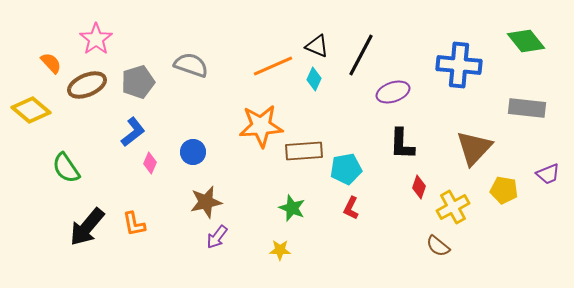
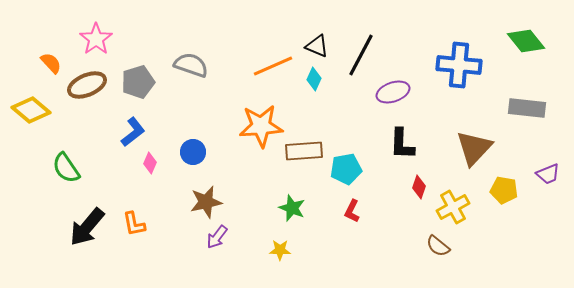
red L-shape: moved 1 px right, 3 px down
